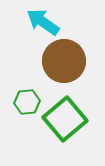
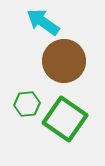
green hexagon: moved 2 px down
green square: rotated 15 degrees counterclockwise
